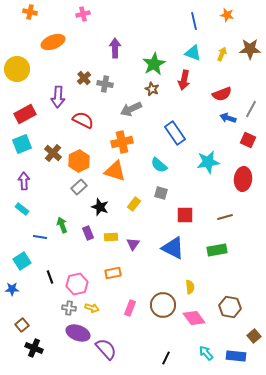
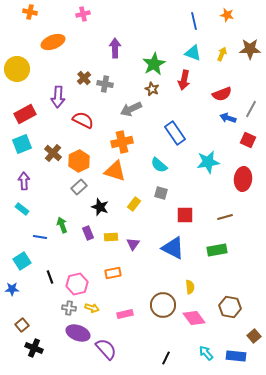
pink rectangle at (130, 308): moved 5 px left, 6 px down; rotated 56 degrees clockwise
